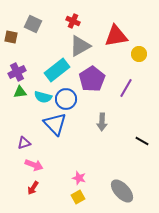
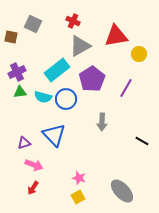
blue triangle: moved 1 px left, 11 px down
